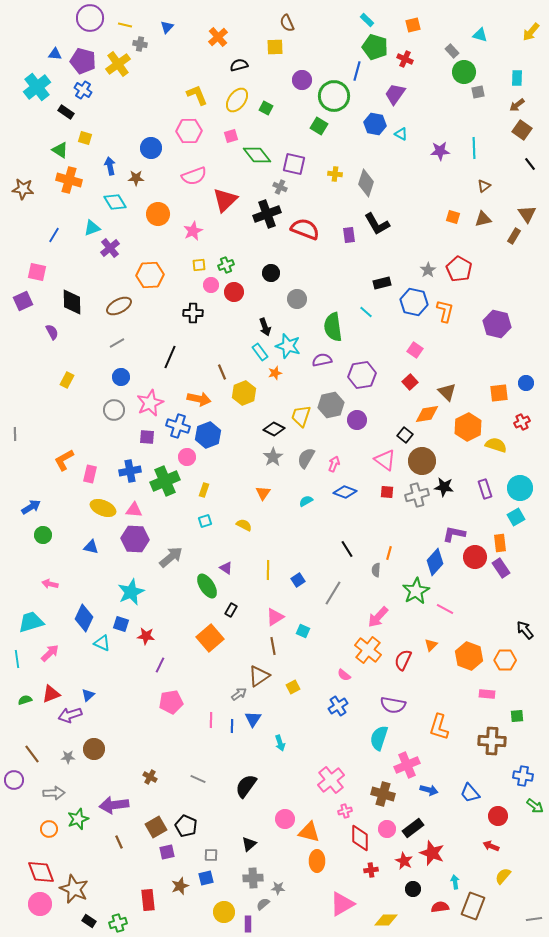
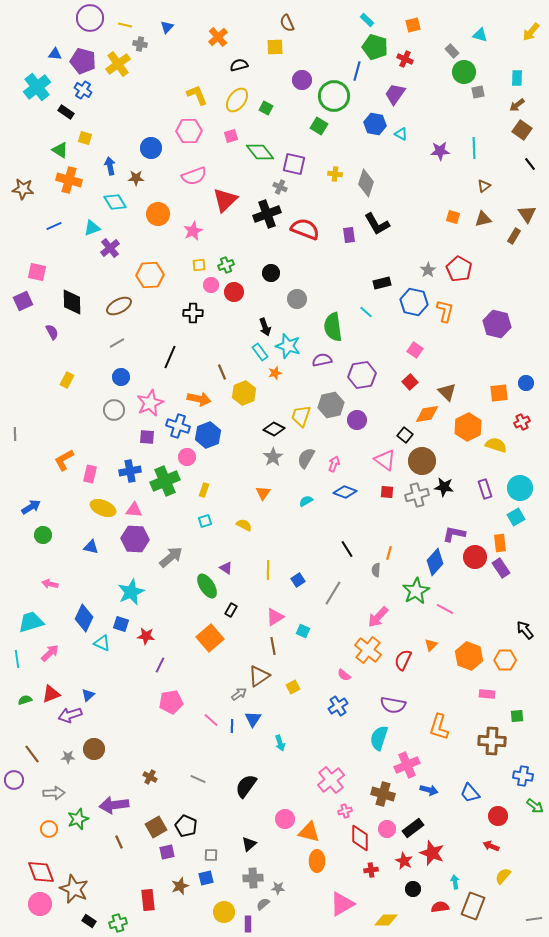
green diamond at (257, 155): moved 3 px right, 3 px up
blue line at (54, 235): moved 9 px up; rotated 35 degrees clockwise
pink line at (211, 720): rotated 49 degrees counterclockwise
